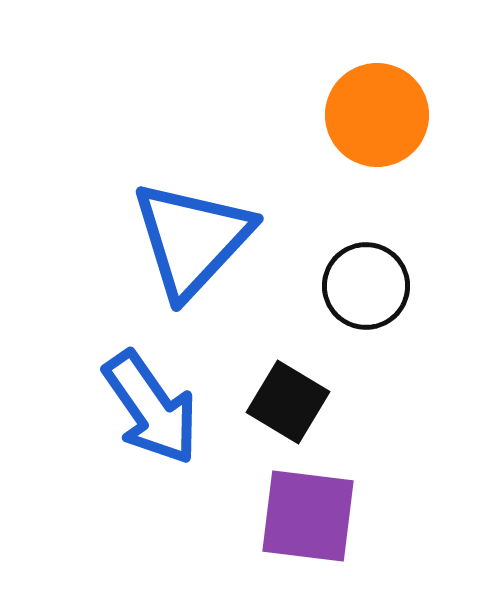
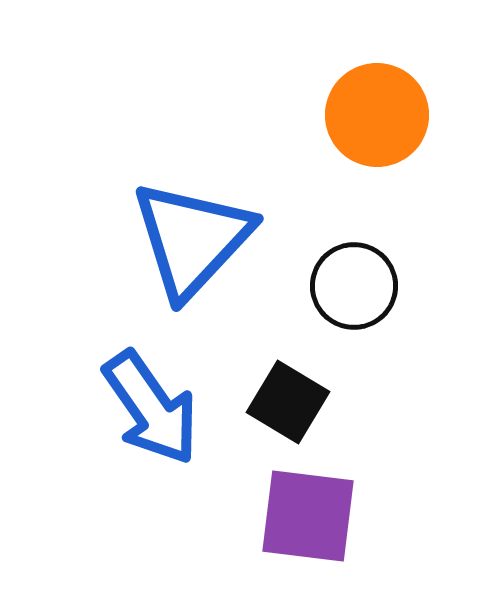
black circle: moved 12 px left
